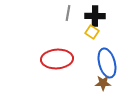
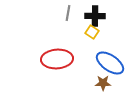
blue ellipse: moved 3 px right; rotated 40 degrees counterclockwise
